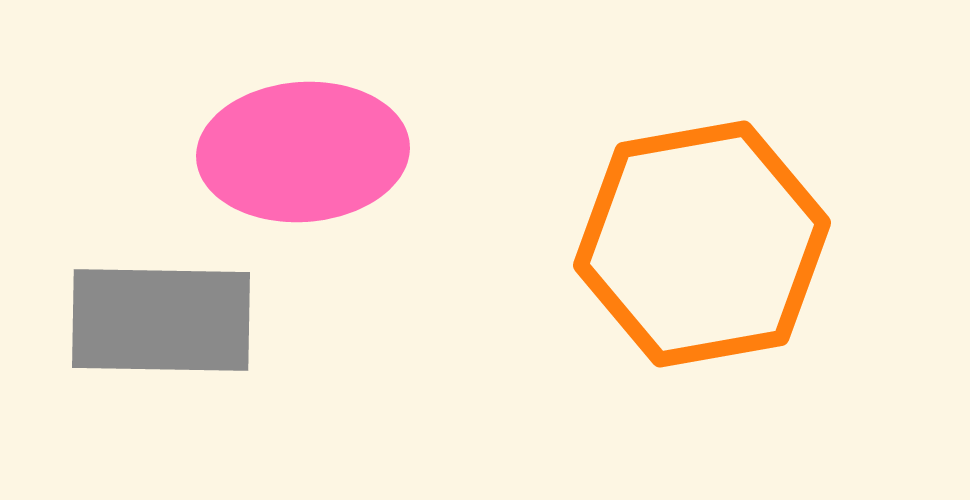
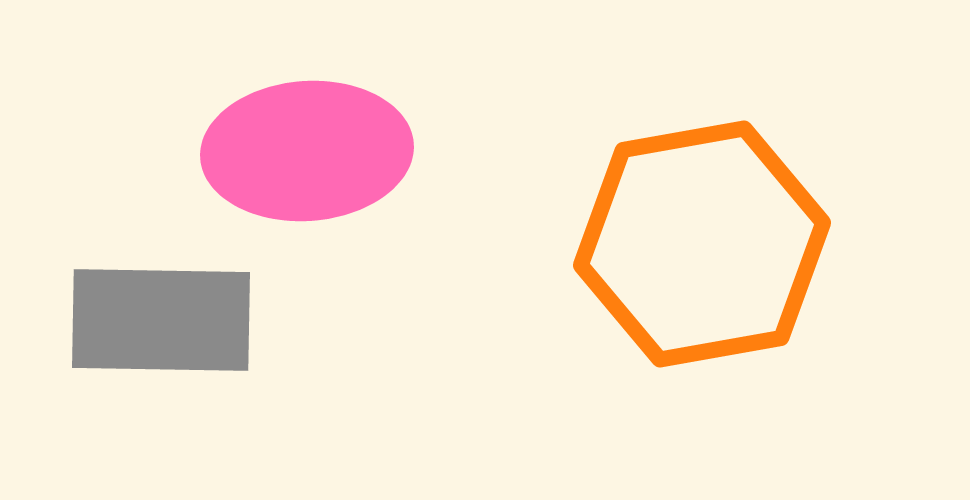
pink ellipse: moved 4 px right, 1 px up
